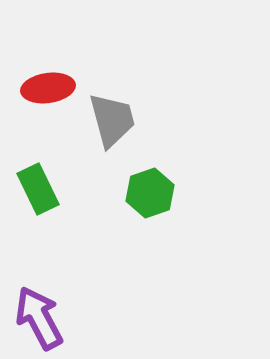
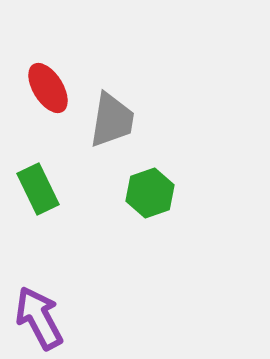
red ellipse: rotated 66 degrees clockwise
gray trapezoid: rotated 24 degrees clockwise
